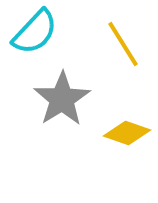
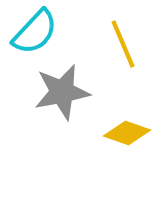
yellow line: rotated 9 degrees clockwise
gray star: moved 7 px up; rotated 22 degrees clockwise
